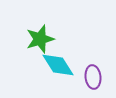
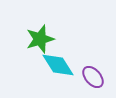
purple ellipse: rotated 35 degrees counterclockwise
